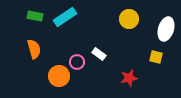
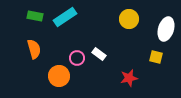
pink circle: moved 4 px up
